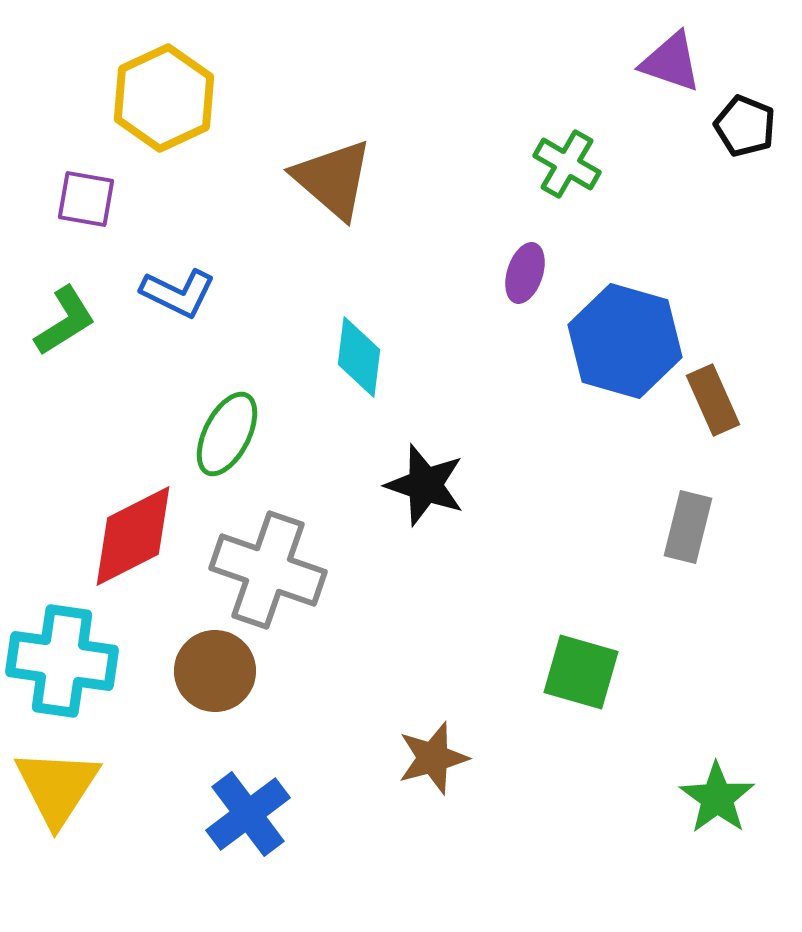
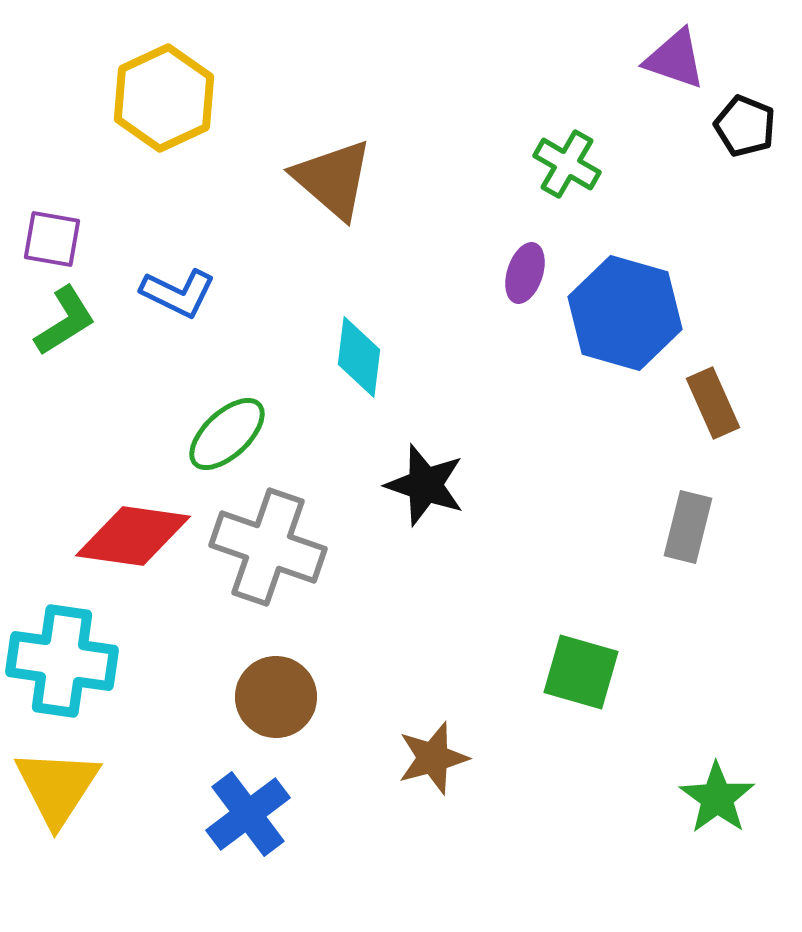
purple triangle: moved 4 px right, 3 px up
purple square: moved 34 px left, 40 px down
blue hexagon: moved 28 px up
brown rectangle: moved 3 px down
green ellipse: rotated 20 degrees clockwise
red diamond: rotated 35 degrees clockwise
gray cross: moved 23 px up
brown circle: moved 61 px right, 26 px down
